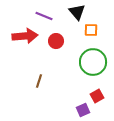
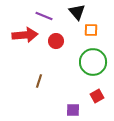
red arrow: moved 1 px up
purple square: moved 10 px left; rotated 24 degrees clockwise
